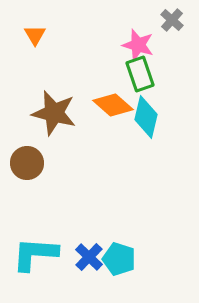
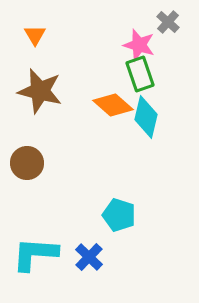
gray cross: moved 4 px left, 2 px down
pink star: moved 1 px right
brown star: moved 14 px left, 22 px up
cyan pentagon: moved 44 px up
